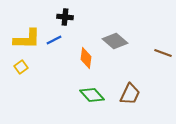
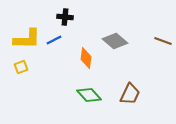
brown line: moved 12 px up
yellow square: rotated 16 degrees clockwise
green diamond: moved 3 px left
